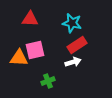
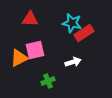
red rectangle: moved 7 px right, 12 px up
orange triangle: rotated 30 degrees counterclockwise
